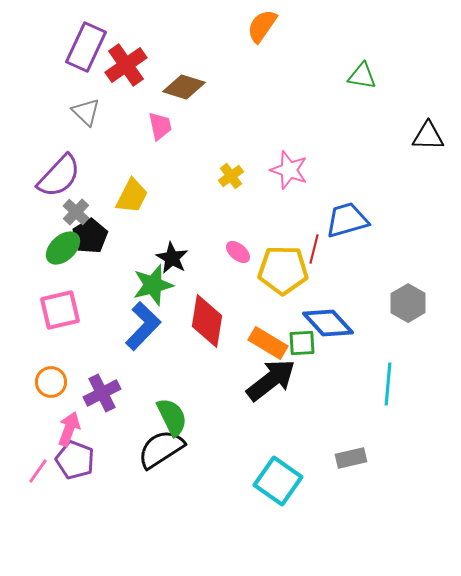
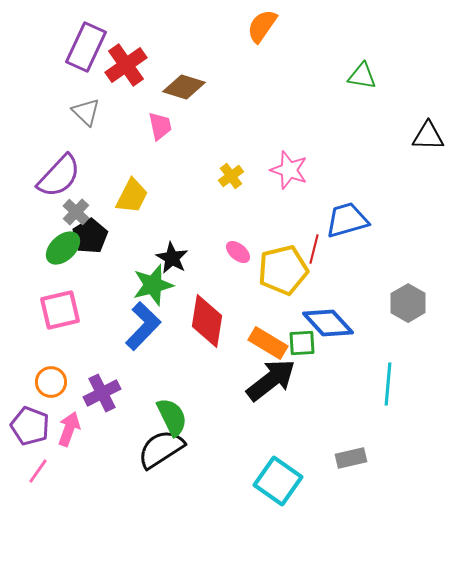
yellow pentagon: rotated 15 degrees counterclockwise
purple pentagon: moved 45 px left, 34 px up
